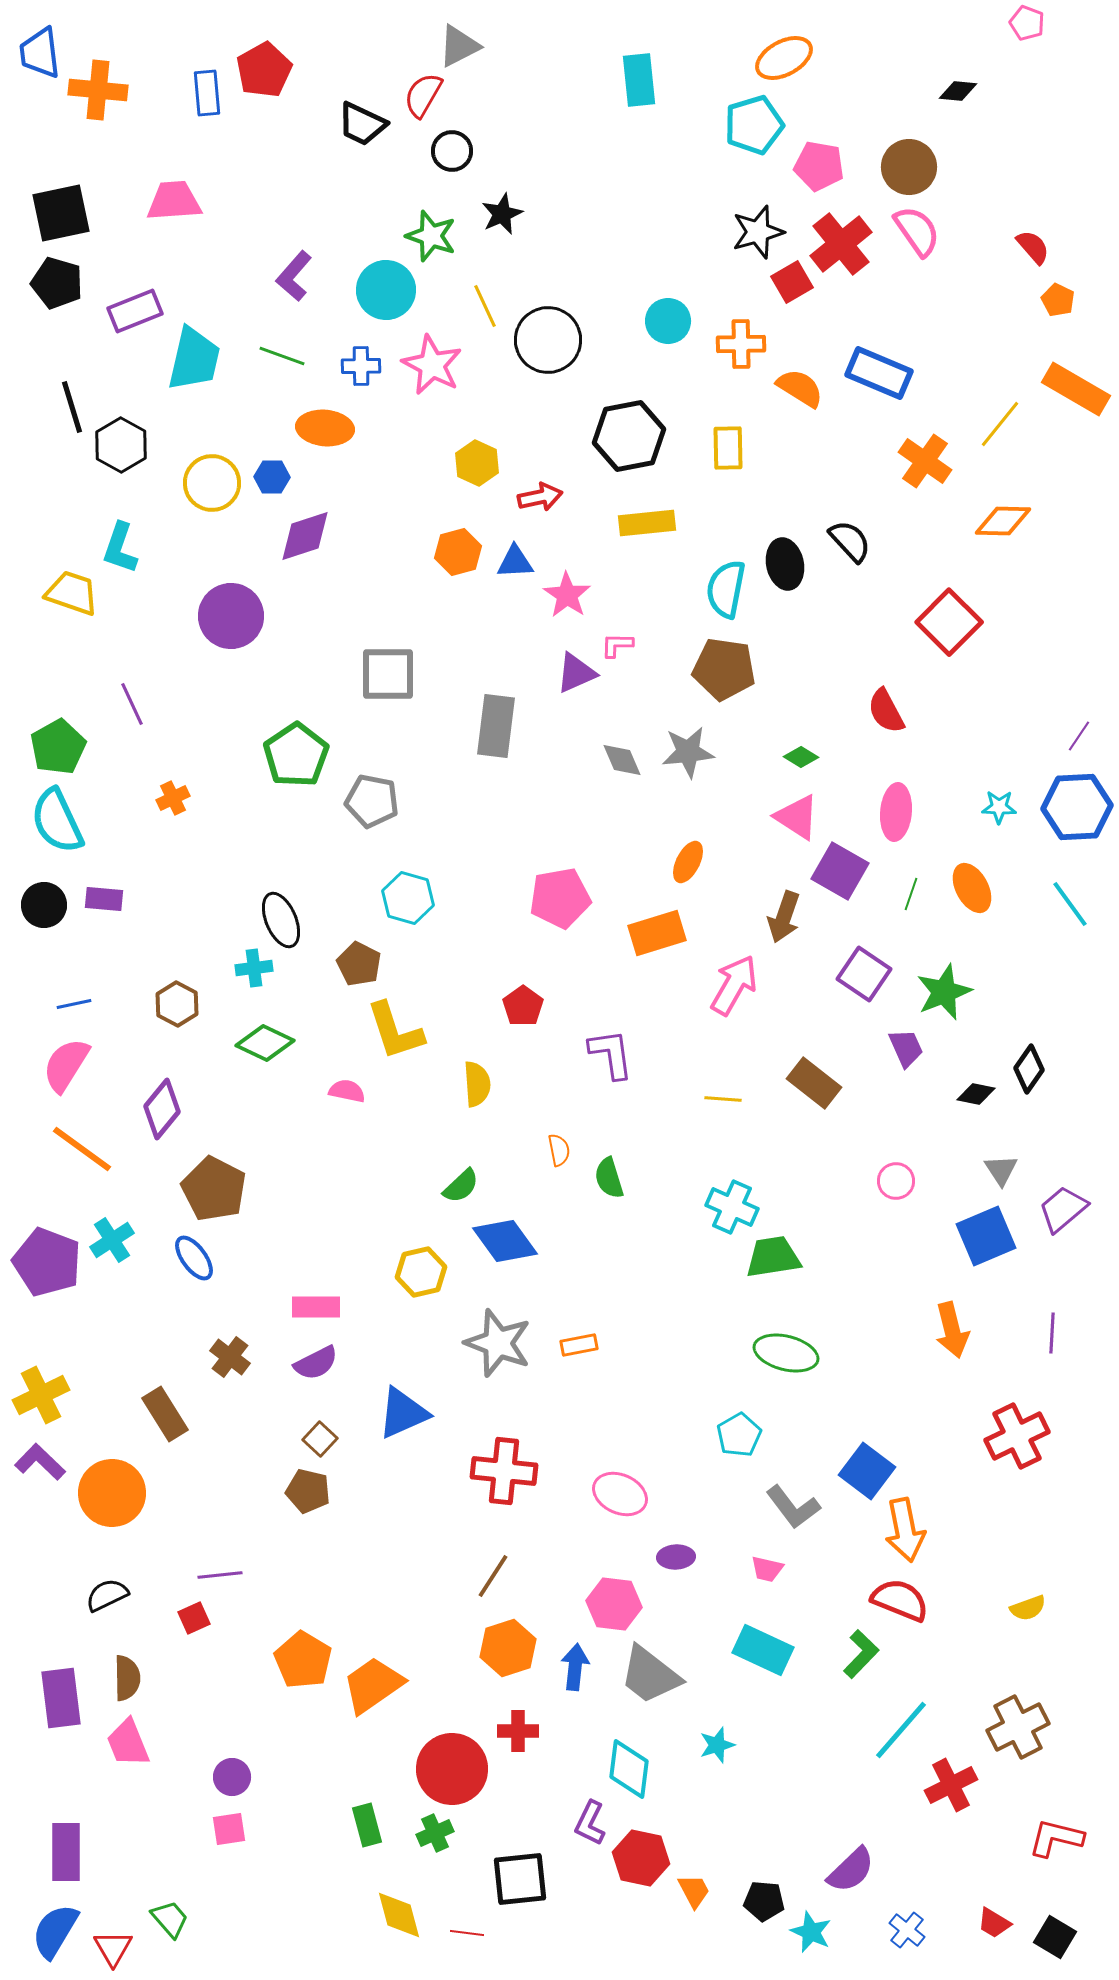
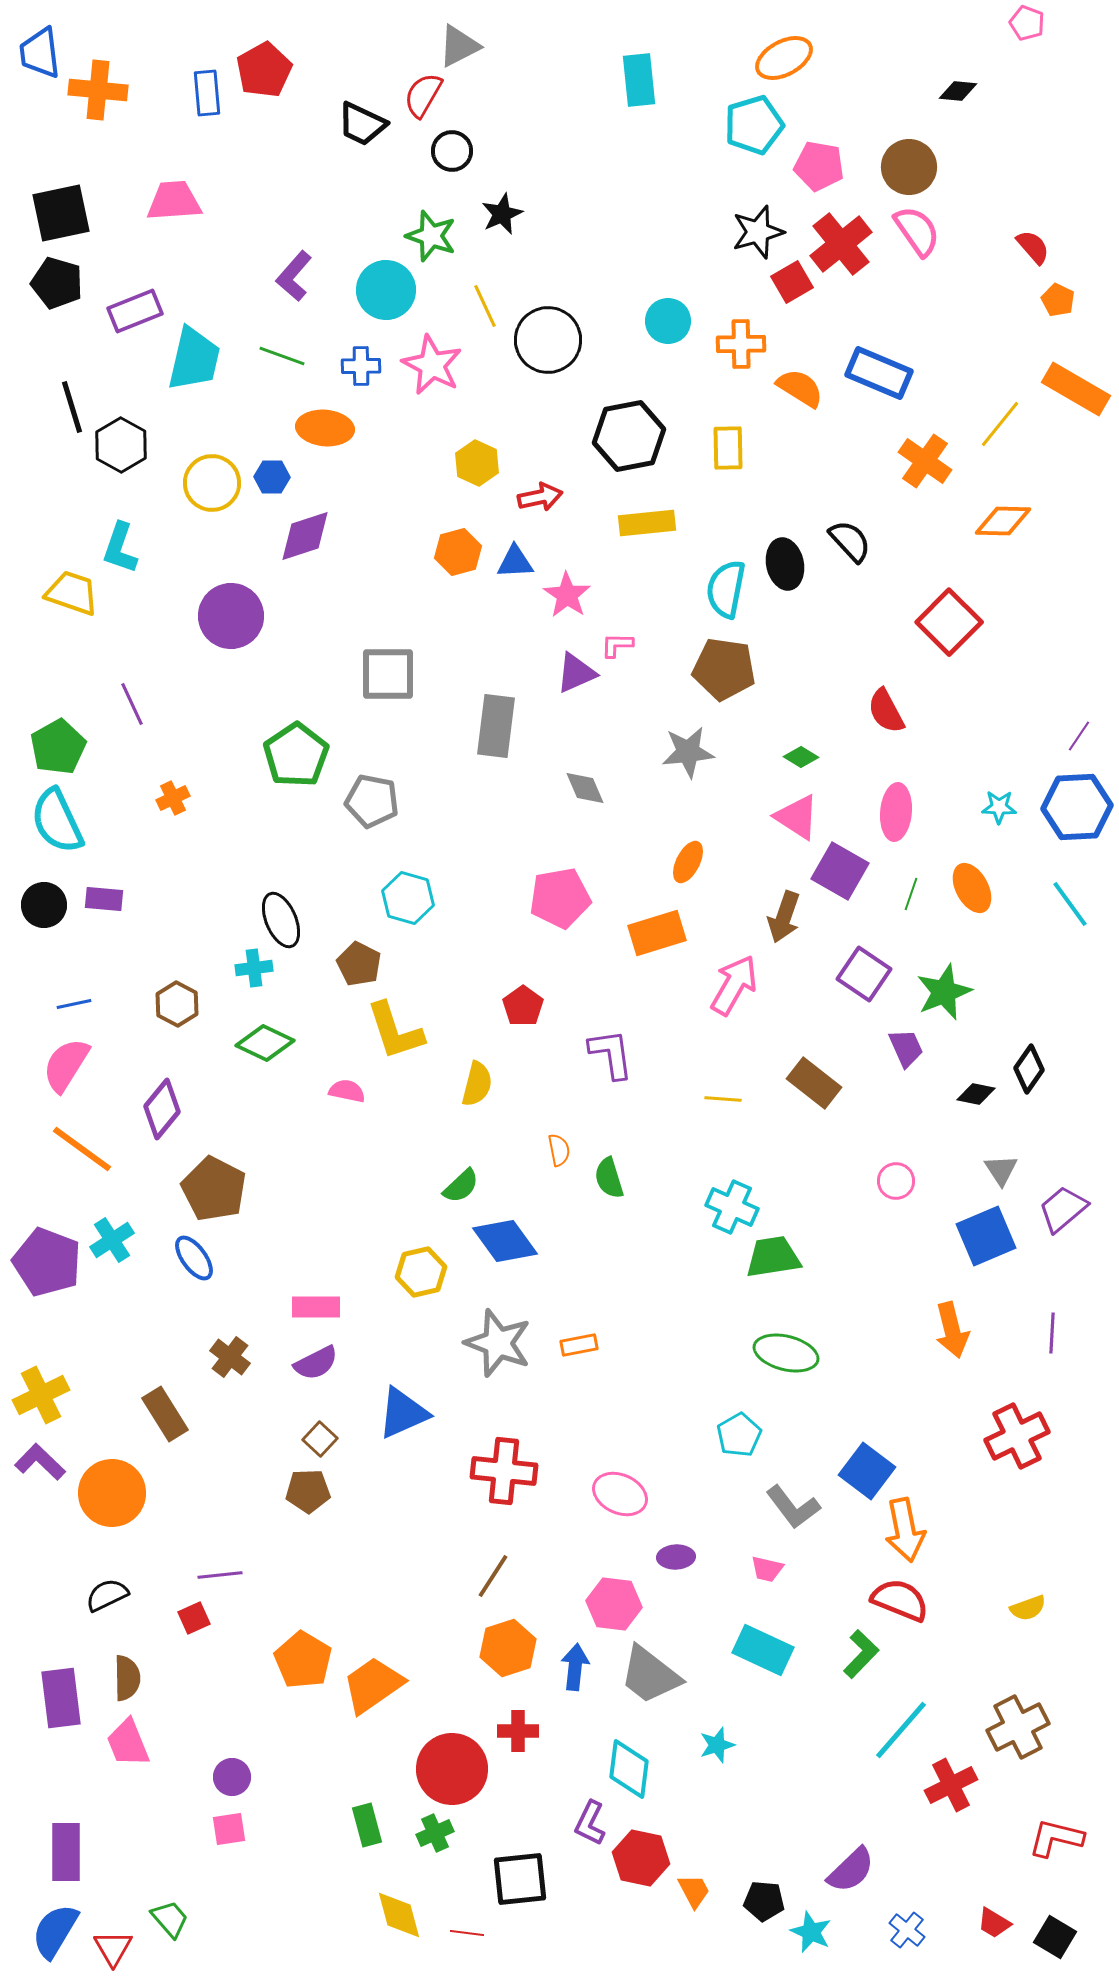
gray diamond at (622, 760): moved 37 px left, 28 px down
yellow semicircle at (477, 1084): rotated 18 degrees clockwise
brown pentagon at (308, 1491): rotated 15 degrees counterclockwise
